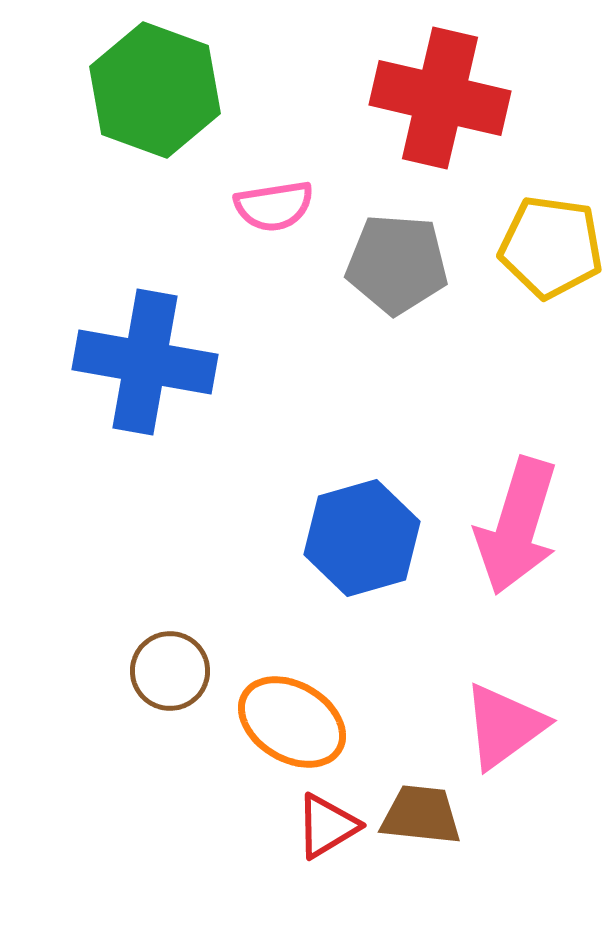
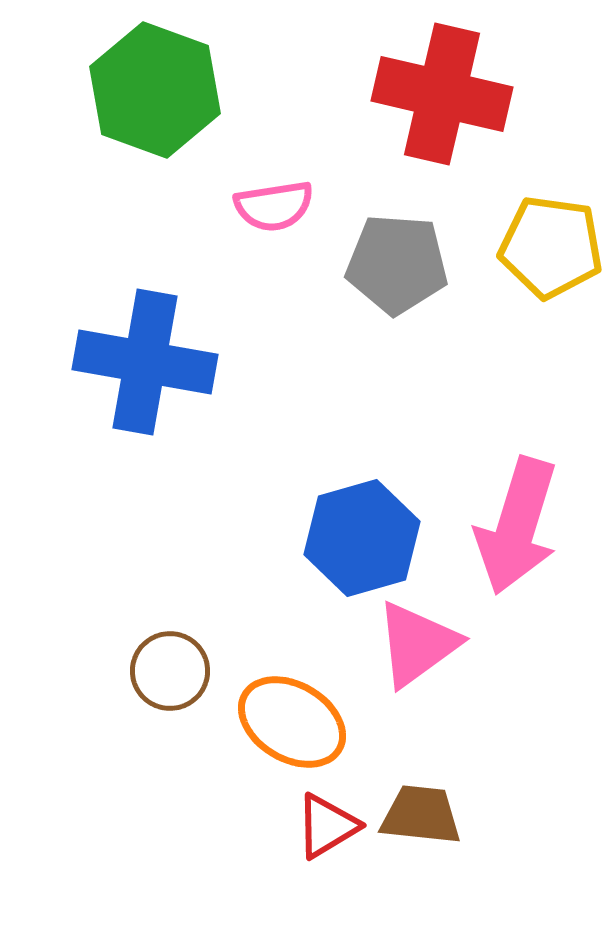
red cross: moved 2 px right, 4 px up
pink triangle: moved 87 px left, 82 px up
